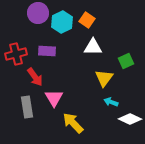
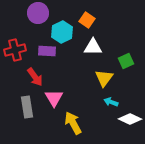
cyan hexagon: moved 10 px down
red cross: moved 1 px left, 4 px up
yellow arrow: rotated 15 degrees clockwise
